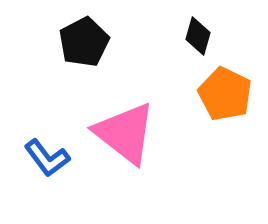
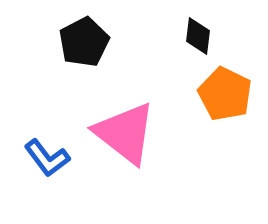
black diamond: rotated 9 degrees counterclockwise
